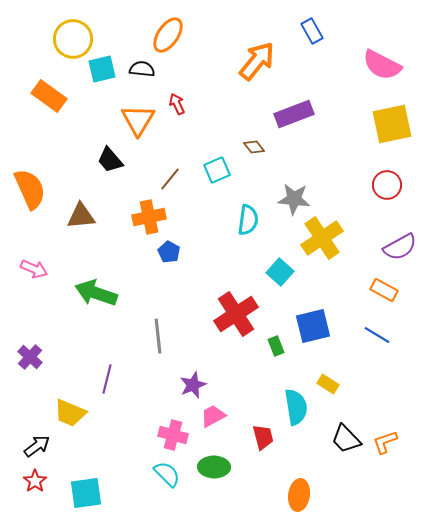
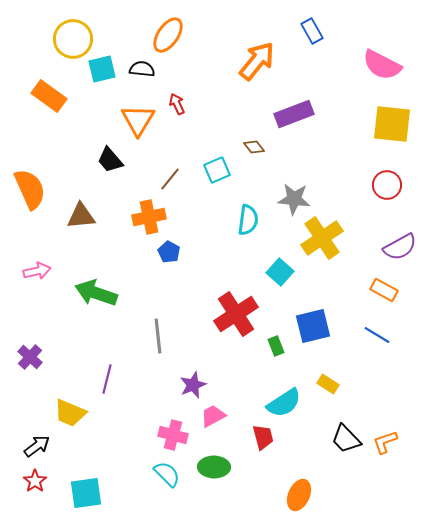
yellow square at (392, 124): rotated 18 degrees clockwise
pink arrow at (34, 269): moved 3 px right, 2 px down; rotated 36 degrees counterclockwise
cyan semicircle at (296, 407): moved 12 px left, 4 px up; rotated 66 degrees clockwise
orange ellipse at (299, 495): rotated 16 degrees clockwise
